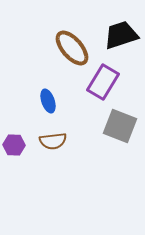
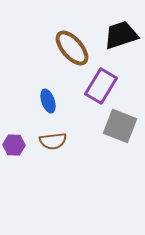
purple rectangle: moved 2 px left, 4 px down
